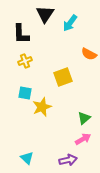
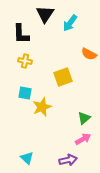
yellow cross: rotated 32 degrees clockwise
